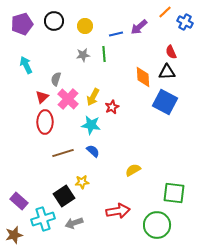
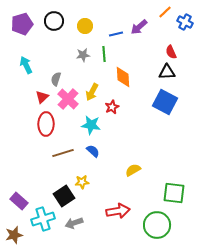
orange diamond: moved 20 px left
yellow arrow: moved 1 px left, 5 px up
red ellipse: moved 1 px right, 2 px down
